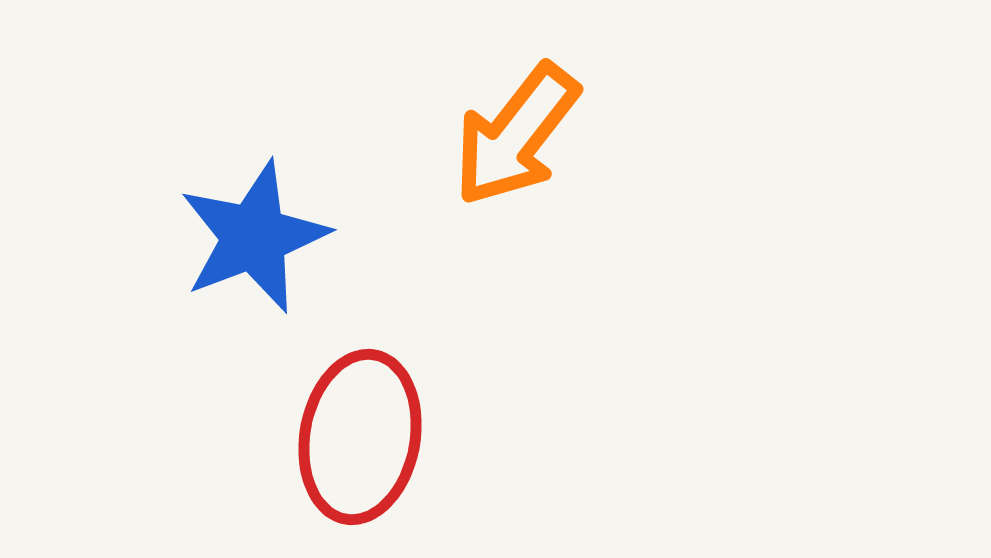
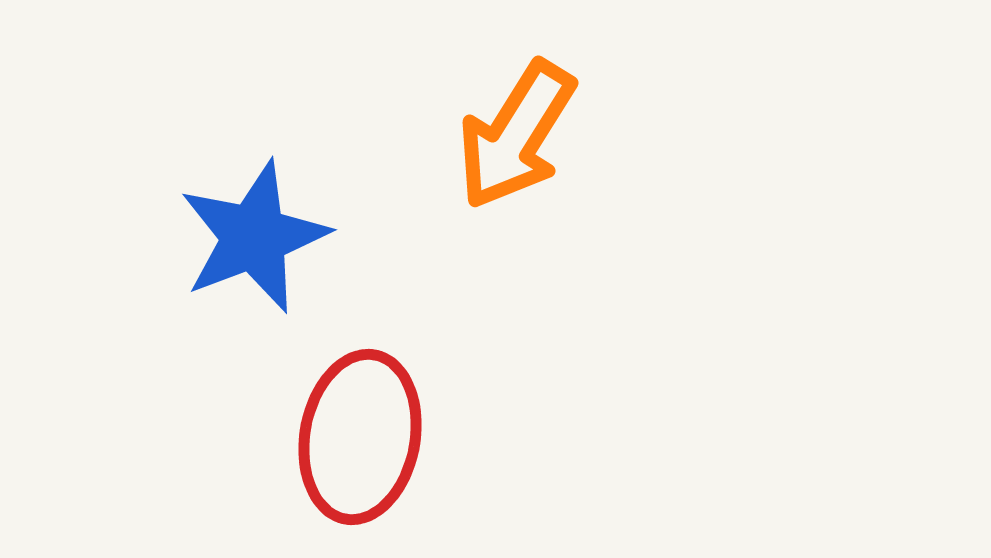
orange arrow: rotated 6 degrees counterclockwise
